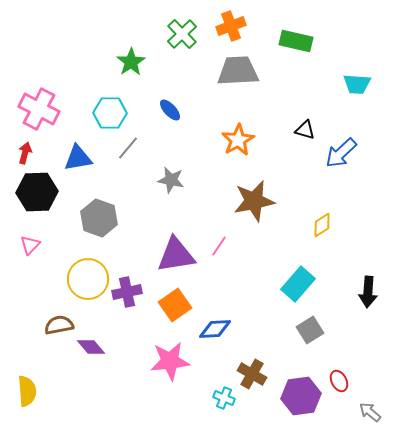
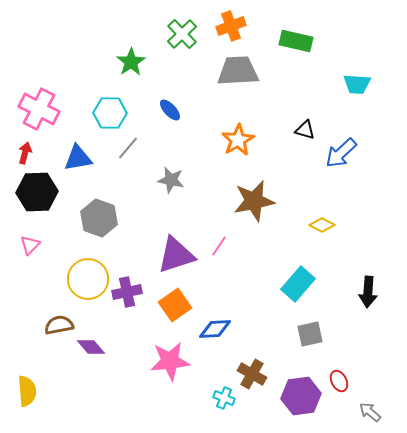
yellow diamond: rotated 60 degrees clockwise
purple triangle: rotated 9 degrees counterclockwise
gray square: moved 4 px down; rotated 20 degrees clockwise
